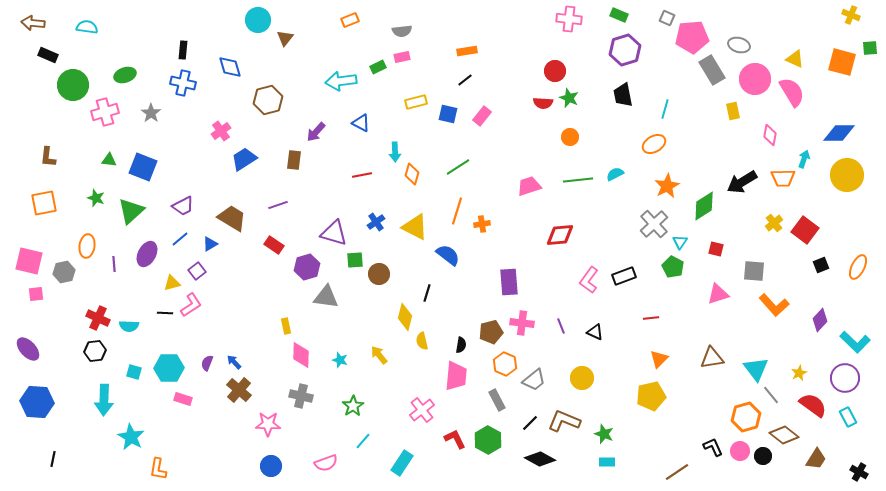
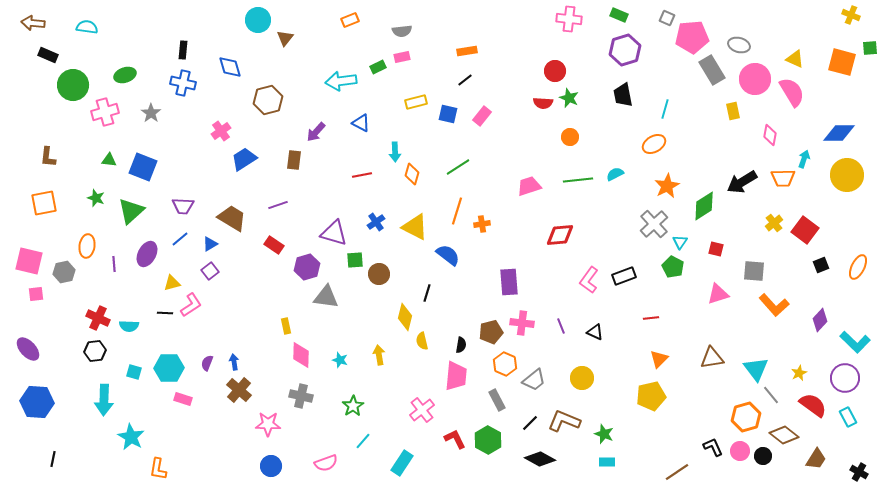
purple trapezoid at (183, 206): rotated 30 degrees clockwise
purple square at (197, 271): moved 13 px right
yellow arrow at (379, 355): rotated 30 degrees clockwise
blue arrow at (234, 362): rotated 35 degrees clockwise
